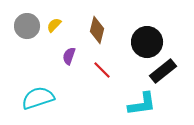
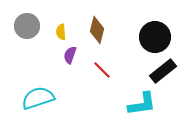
yellow semicircle: moved 7 px right, 7 px down; rotated 49 degrees counterclockwise
black circle: moved 8 px right, 5 px up
purple semicircle: moved 1 px right, 1 px up
